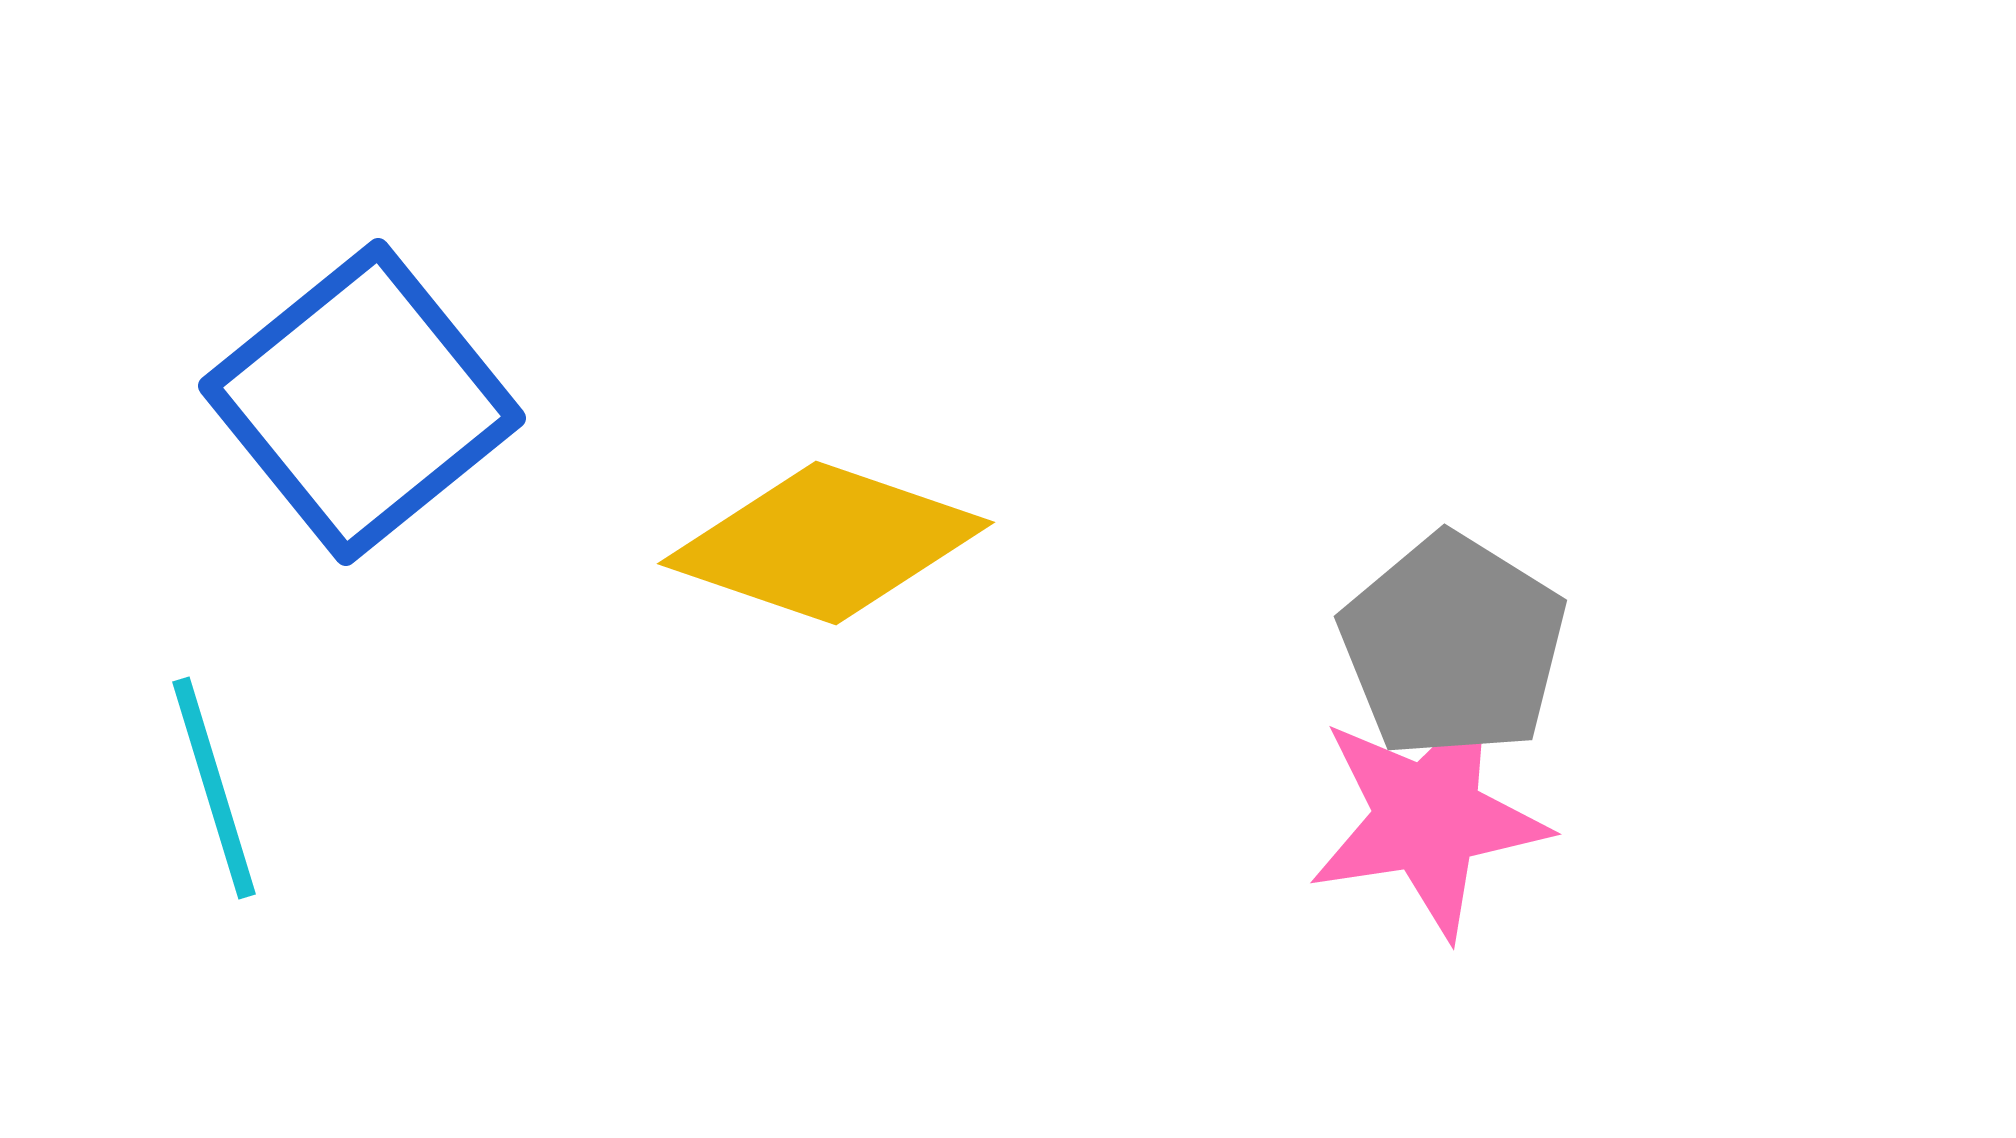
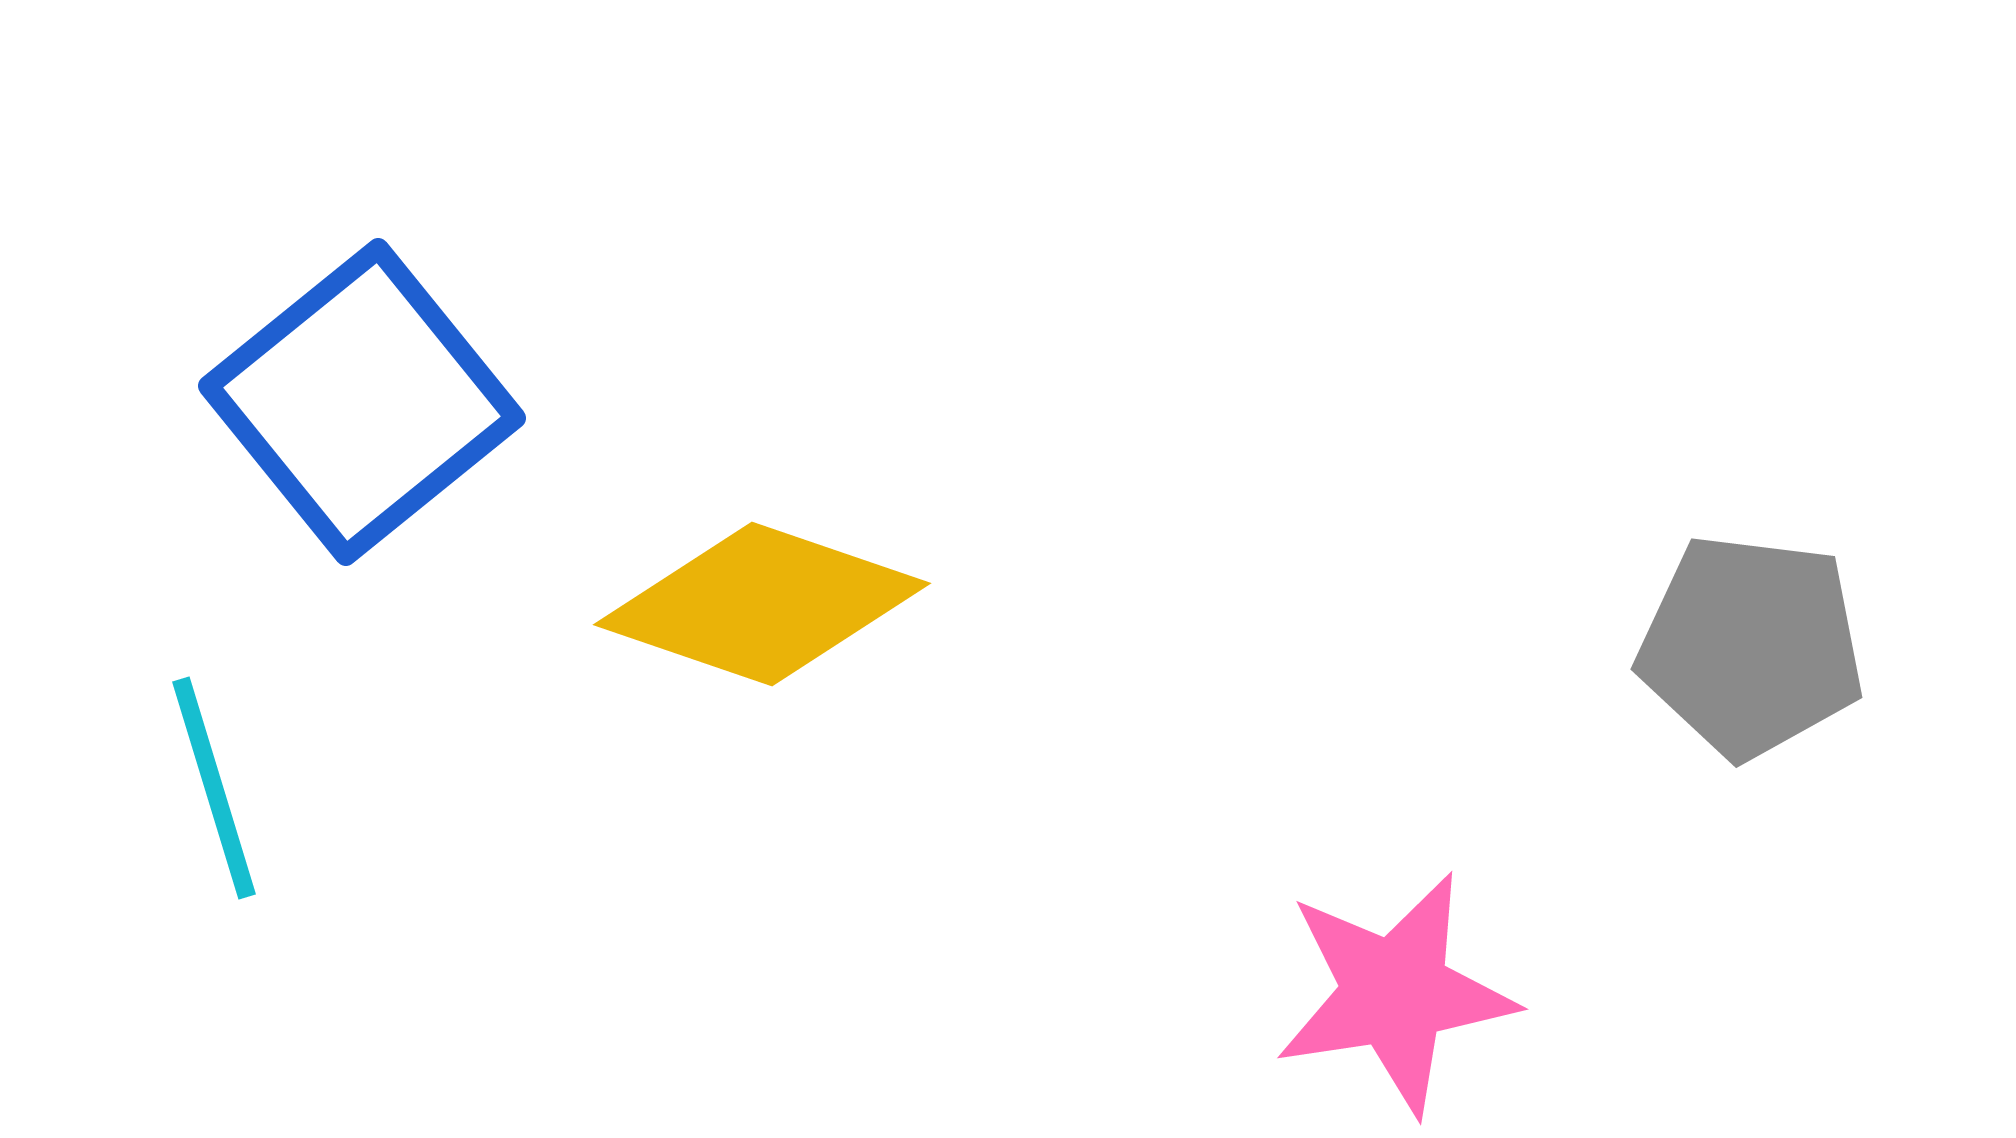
yellow diamond: moved 64 px left, 61 px down
gray pentagon: moved 298 px right; rotated 25 degrees counterclockwise
pink star: moved 33 px left, 175 px down
